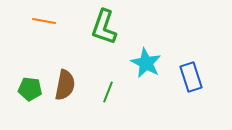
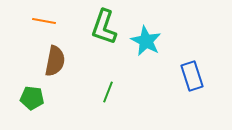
cyan star: moved 22 px up
blue rectangle: moved 1 px right, 1 px up
brown semicircle: moved 10 px left, 24 px up
green pentagon: moved 2 px right, 9 px down
